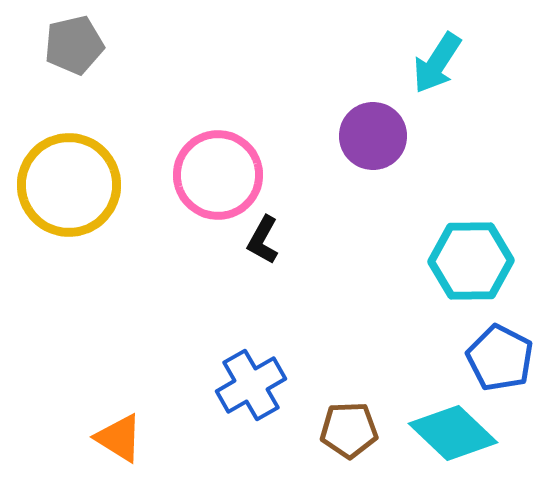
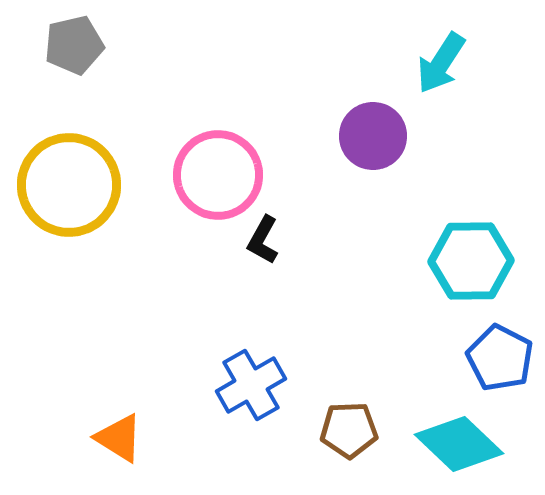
cyan arrow: moved 4 px right
cyan diamond: moved 6 px right, 11 px down
